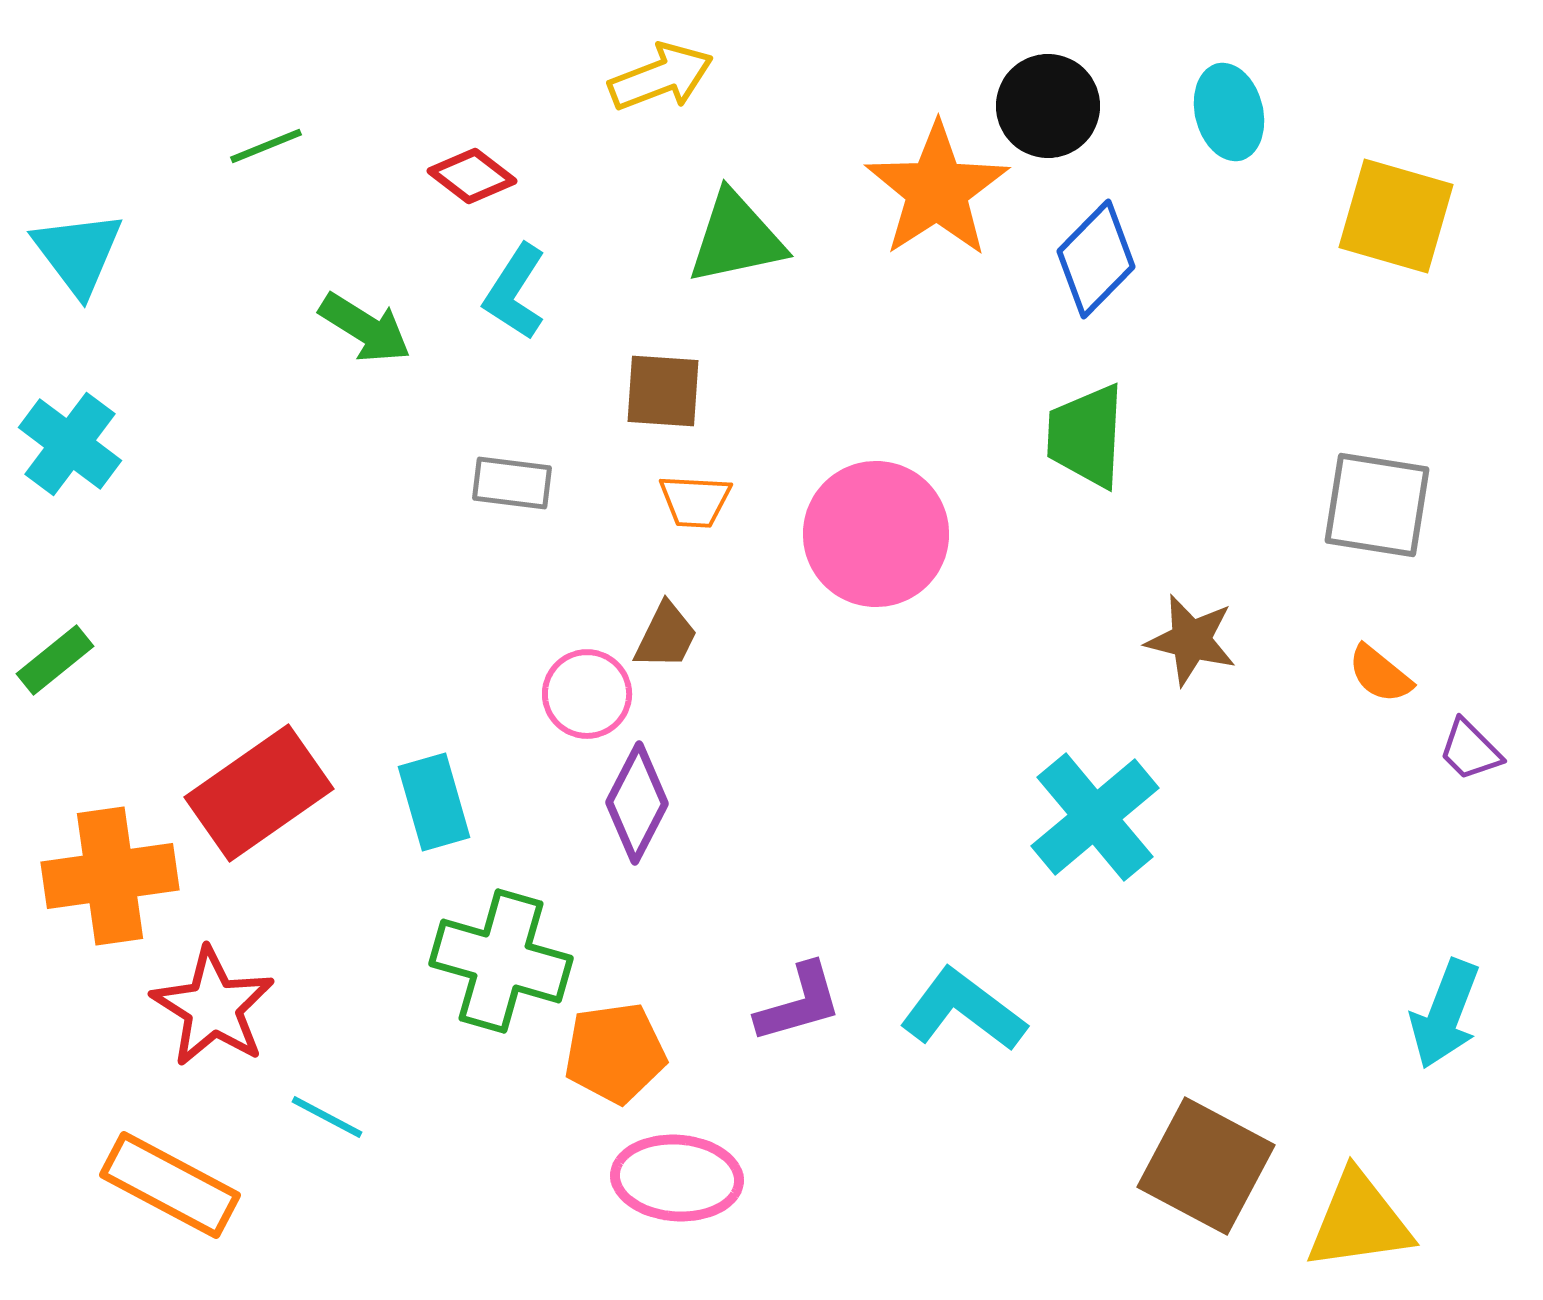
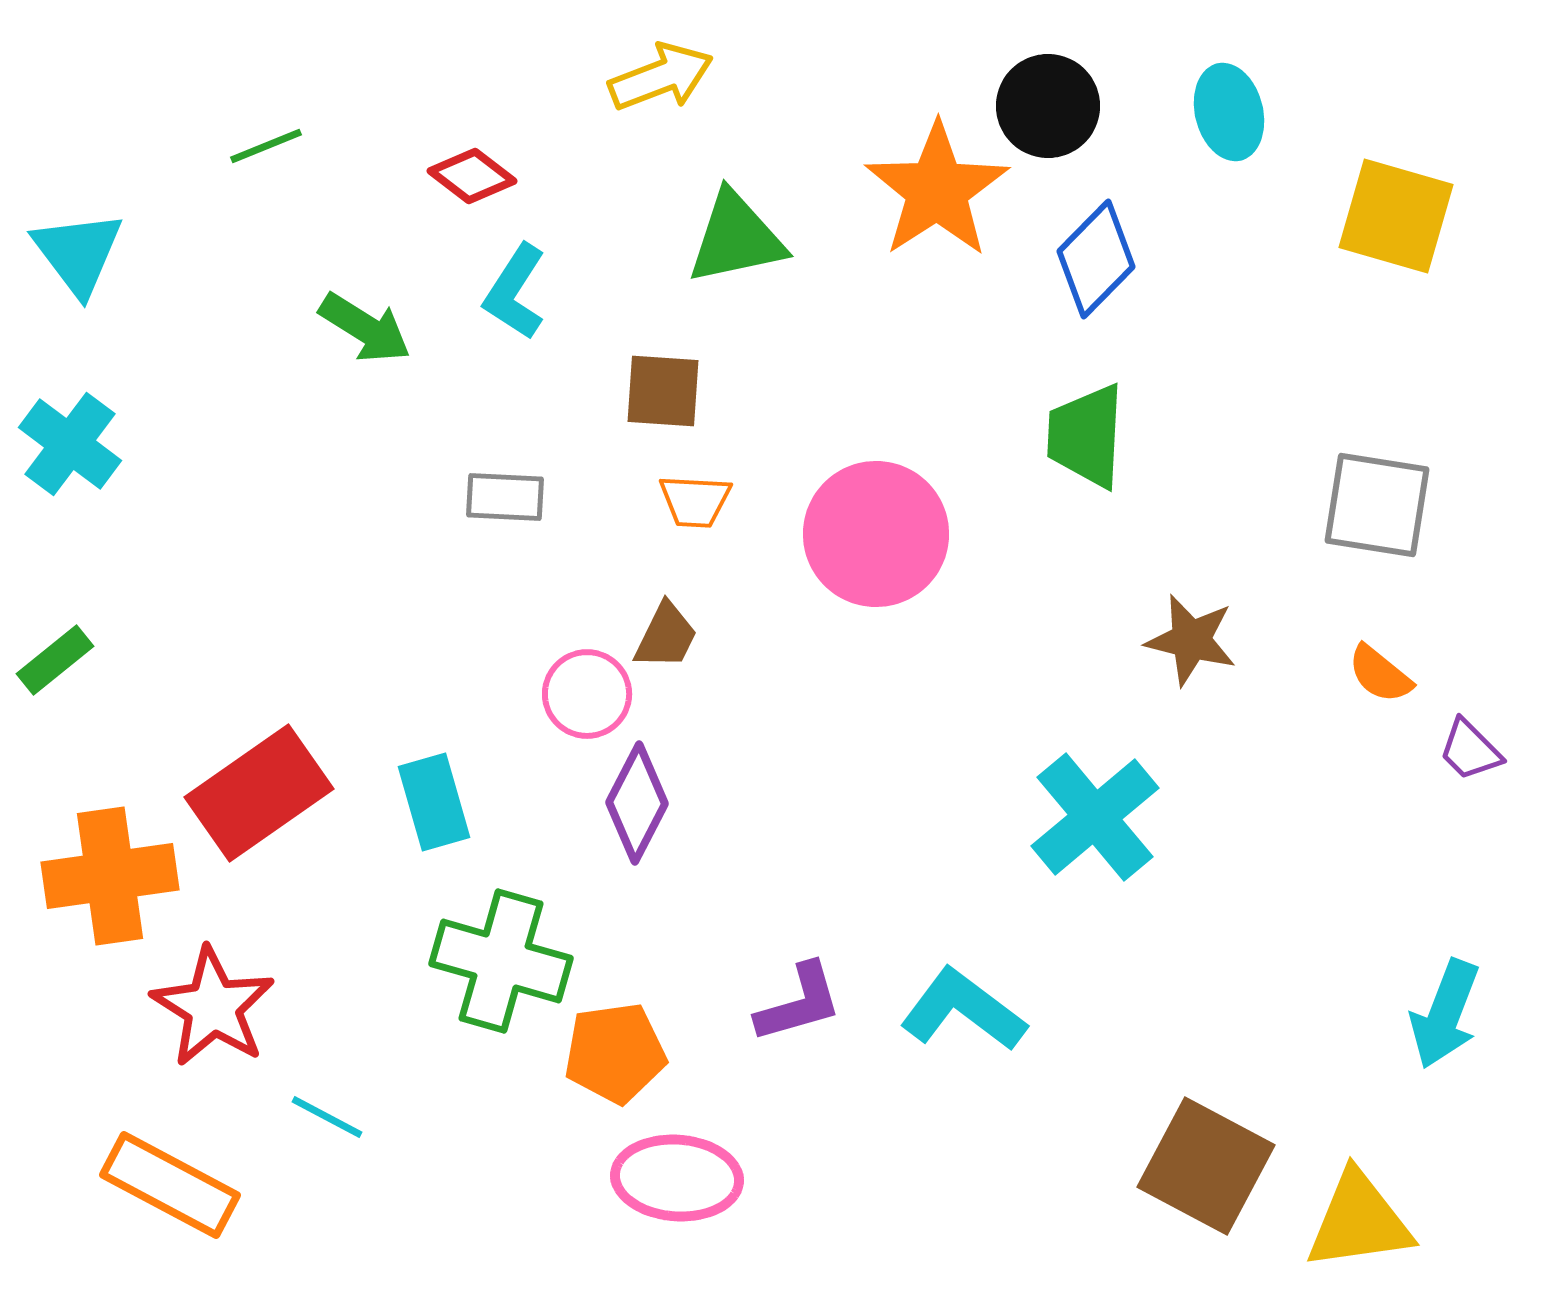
gray rectangle at (512, 483): moved 7 px left, 14 px down; rotated 4 degrees counterclockwise
